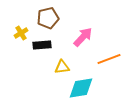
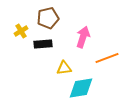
yellow cross: moved 2 px up
pink arrow: rotated 25 degrees counterclockwise
black rectangle: moved 1 px right, 1 px up
orange line: moved 2 px left, 1 px up
yellow triangle: moved 2 px right, 1 px down
